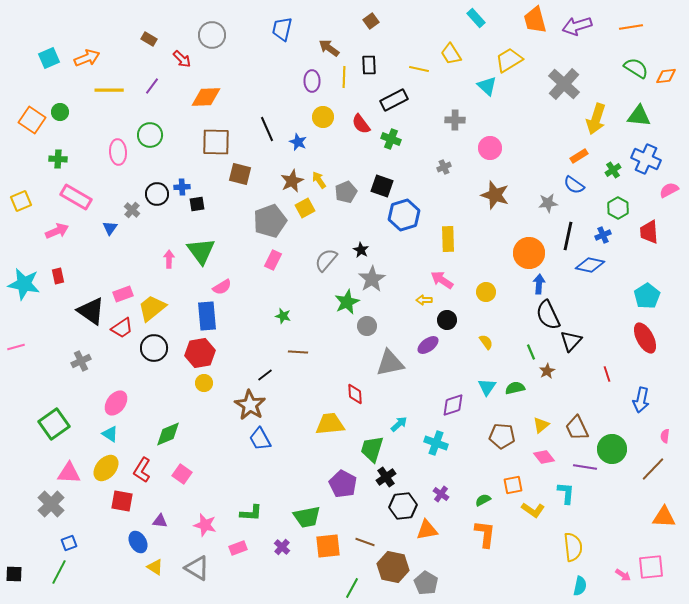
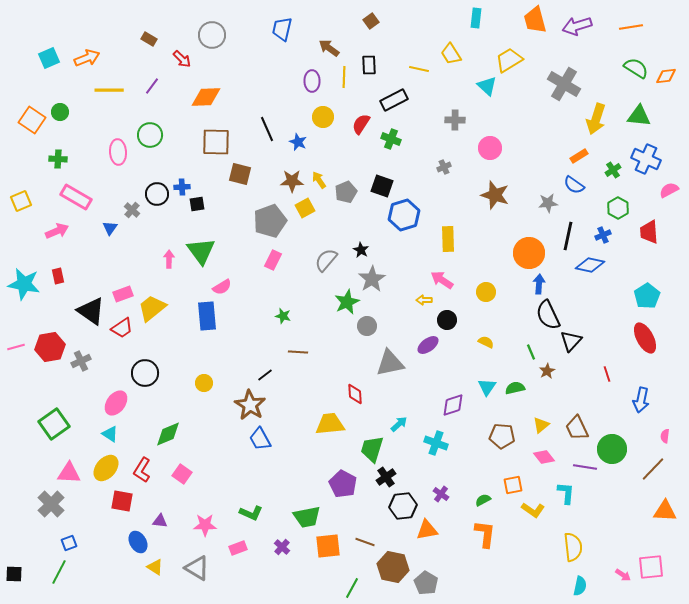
cyan rectangle at (476, 18): rotated 48 degrees clockwise
gray cross at (564, 84): rotated 12 degrees counterclockwise
red semicircle at (361, 124): rotated 70 degrees clockwise
brown star at (292, 181): rotated 25 degrees clockwise
yellow semicircle at (486, 342): rotated 28 degrees counterclockwise
black circle at (154, 348): moved 9 px left, 25 px down
red hexagon at (200, 353): moved 150 px left, 6 px up
green L-shape at (251, 513): rotated 20 degrees clockwise
orange triangle at (664, 517): moved 1 px right, 6 px up
pink star at (205, 525): rotated 15 degrees counterclockwise
